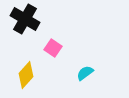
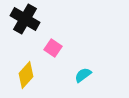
cyan semicircle: moved 2 px left, 2 px down
